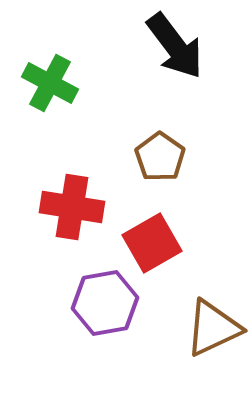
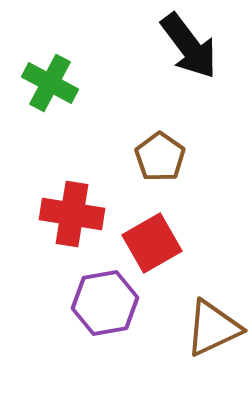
black arrow: moved 14 px right
red cross: moved 7 px down
